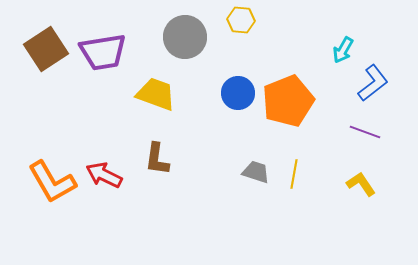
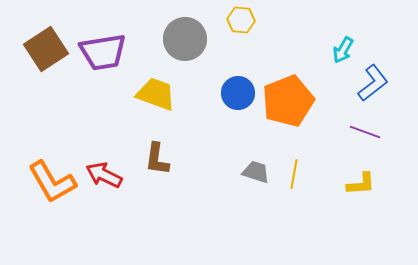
gray circle: moved 2 px down
yellow L-shape: rotated 120 degrees clockwise
